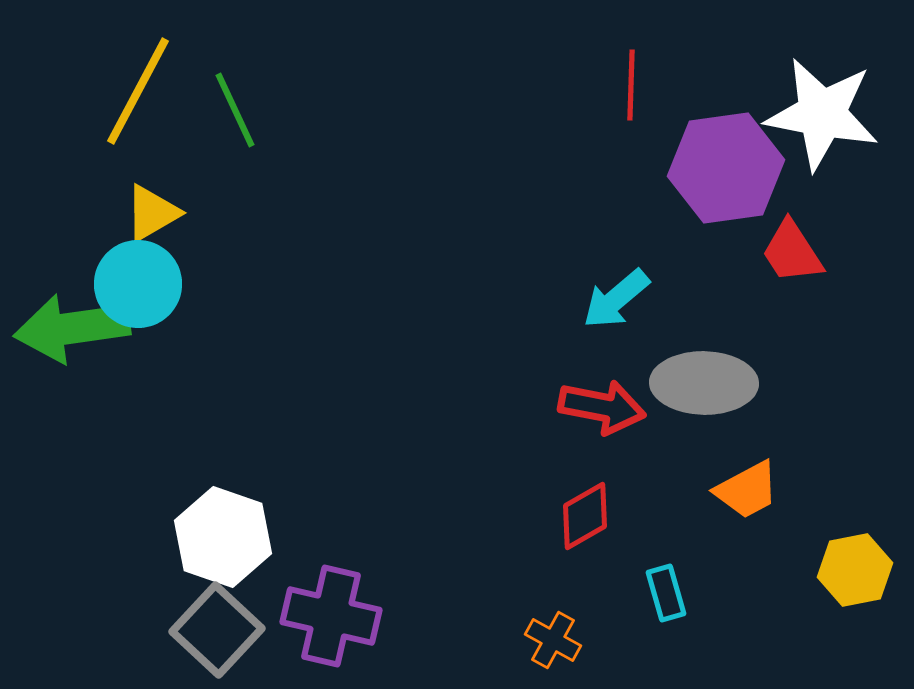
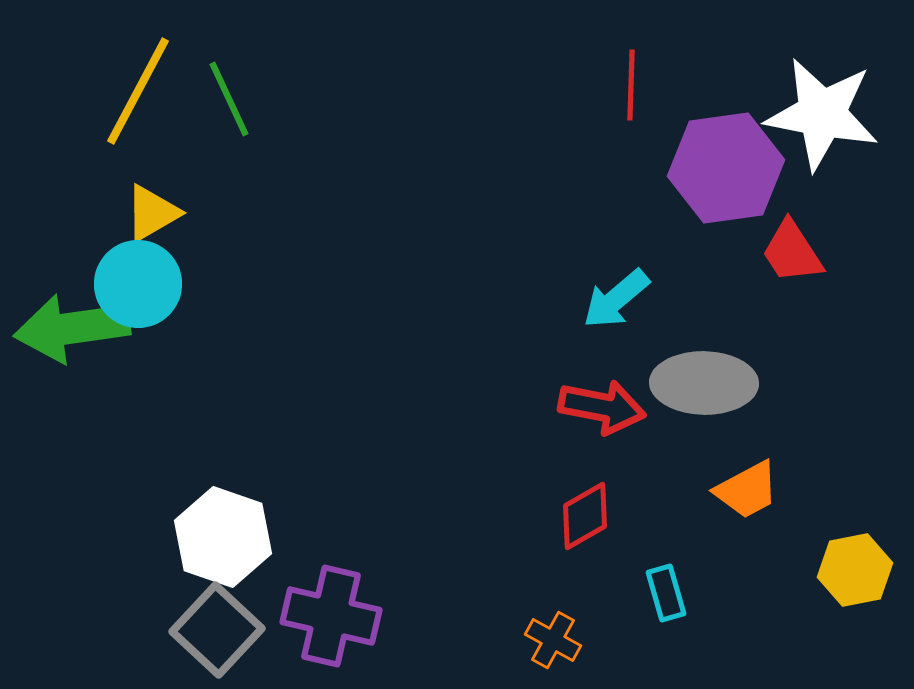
green line: moved 6 px left, 11 px up
